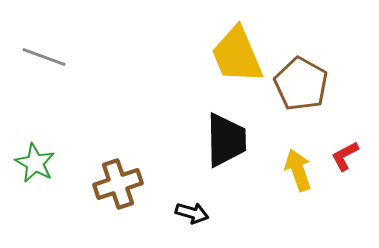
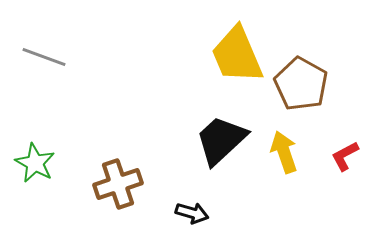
black trapezoid: moved 5 px left; rotated 132 degrees counterclockwise
yellow arrow: moved 14 px left, 18 px up
